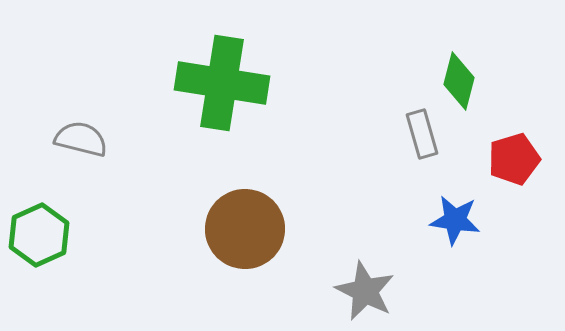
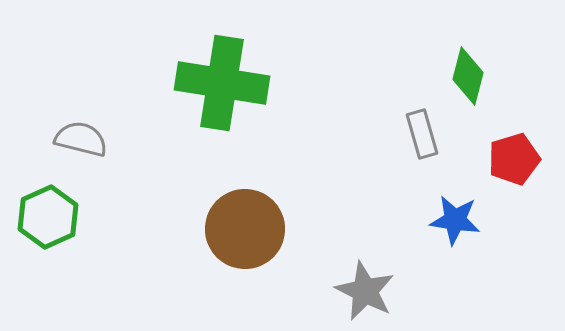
green diamond: moved 9 px right, 5 px up
green hexagon: moved 9 px right, 18 px up
